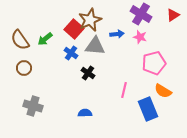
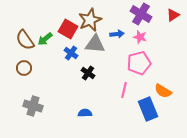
red square: moved 6 px left; rotated 12 degrees counterclockwise
brown semicircle: moved 5 px right
gray triangle: moved 2 px up
pink pentagon: moved 15 px left
